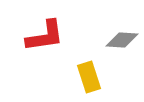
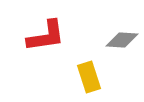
red L-shape: moved 1 px right
